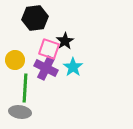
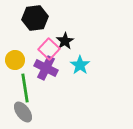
pink square: rotated 25 degrees clockwise
cyan star: moved 7 px right, 2 px up
green line: rotated 12 degrees counterclockwise
gray ellipse: moved 3 px right; rotated 45 degrees clockwise
